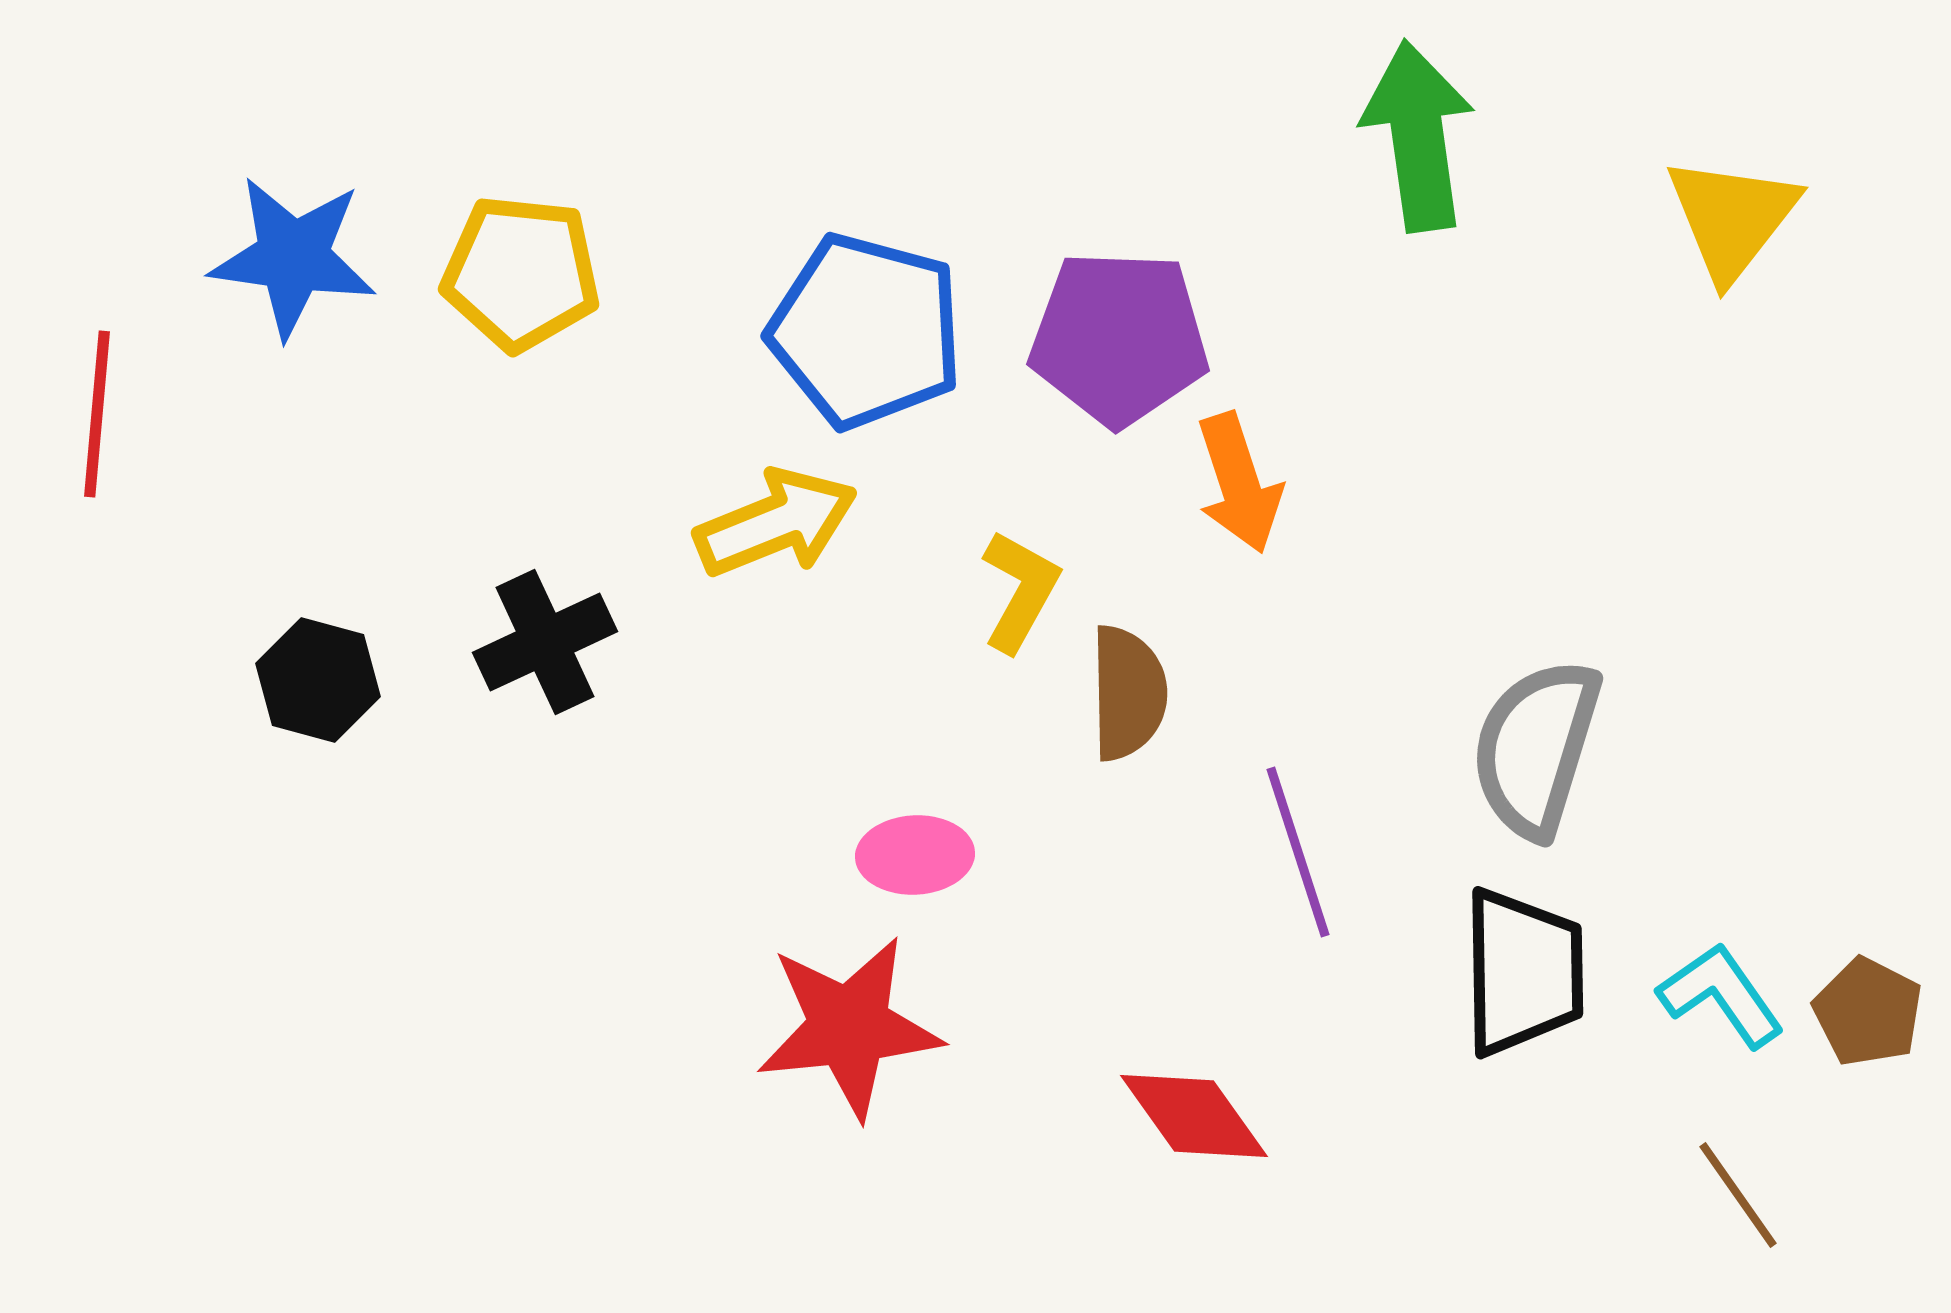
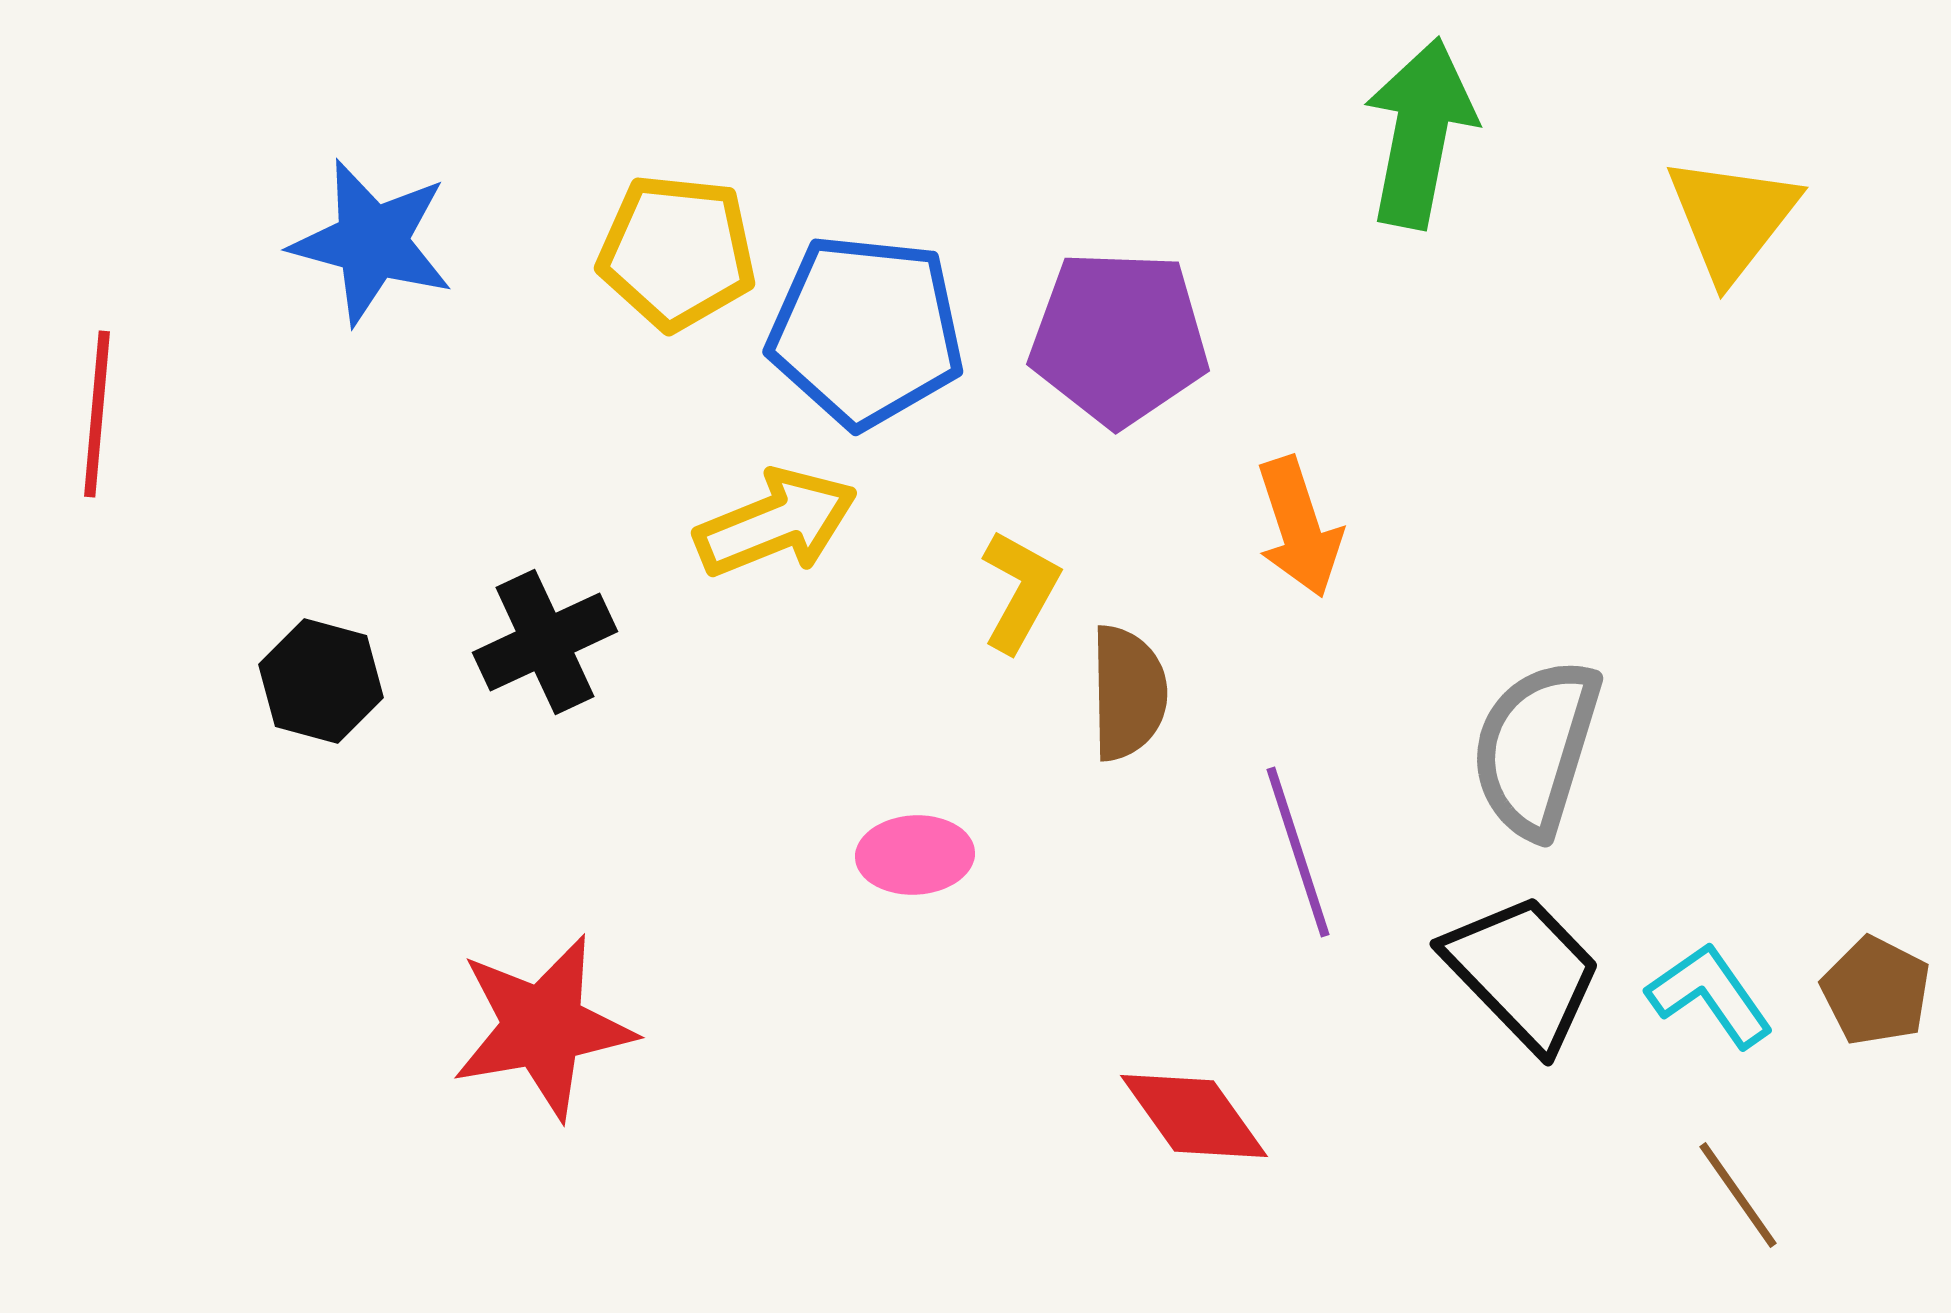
green arrow: moved 2 px right, 3 px up; rotated 19 degrees clockwise
blue star: moved 79 px right, 15 px up; rotated 7 degrees clockwise
yellow pentagon: moved 156 px right, 21 px up
blue pentagon: rotated 9 degrees counterclockwise
orange arrow: moved 60 px right, 44 px down
black hexagon: moved 3 px right, 1 px down
black trapezoid: rotated 43 degrees counterclockwise
cyan L-shape: moved 11 px left
brown pentagon: moved 8 px right, 21 px up
red star: moved 306 px left; rotated 4 degrees counterclockwise
